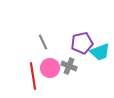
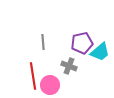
gray line: rotated 21 degrees clockwise
cyan trapezoid: rotated 20 degrees counterclockwise
pink circle: moved 17 px down
